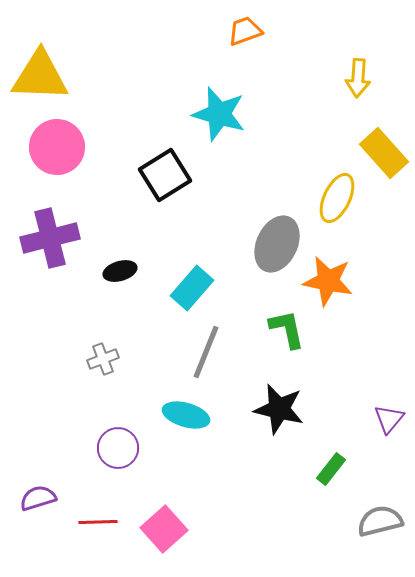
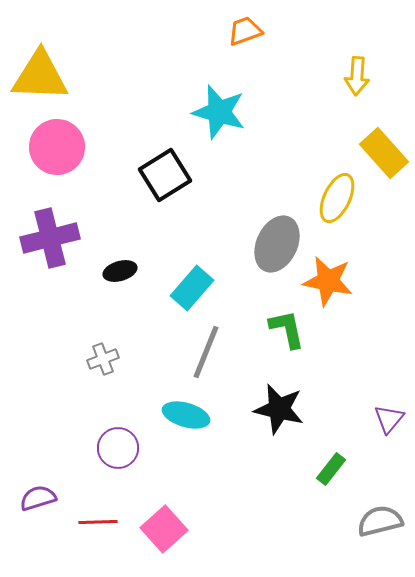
yellow arrow: moved 1 px left, 2 px up
cyan star: moved 2 px up
